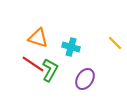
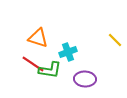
yellow line: moved 3 px up
cyan cross: moved 3 px left, 5 px down; rotated 36 degrees counterclockwise
green L-shape: rotated 70 degrees clockwise
purple ellipse: rotated 60 degrees clockwise
